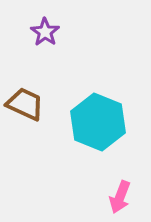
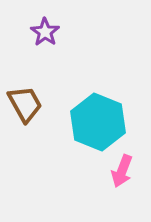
brown trapezoid: rotated 36 degrees clockwise
pink arrow: moved 2 px right, 26 px up
